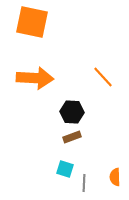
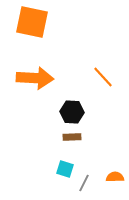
brown rectangle: rotated 18 degrees clockwise
orange semicircle: rotated 90 degrees clockwise
gray line: rotated 24 degrees clockwise
